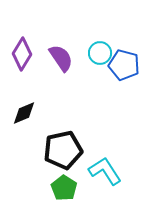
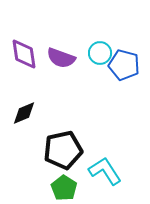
purple diamond: moved 2 px right; rotated 40 degrees counterclockwise
purple semicircle: rotated 144 degrees clockwise
